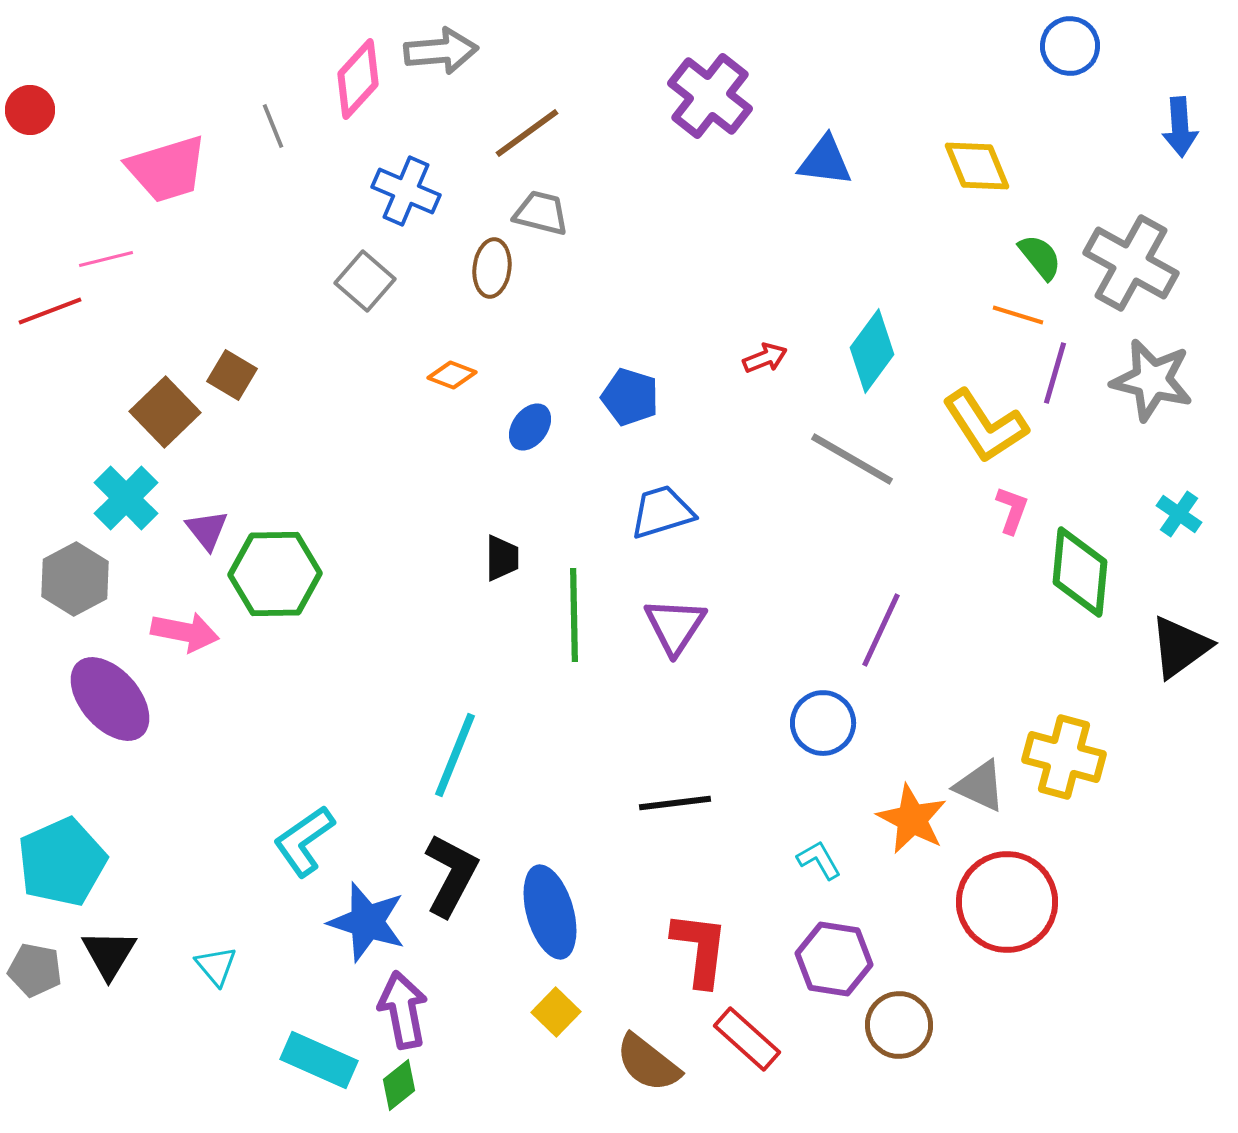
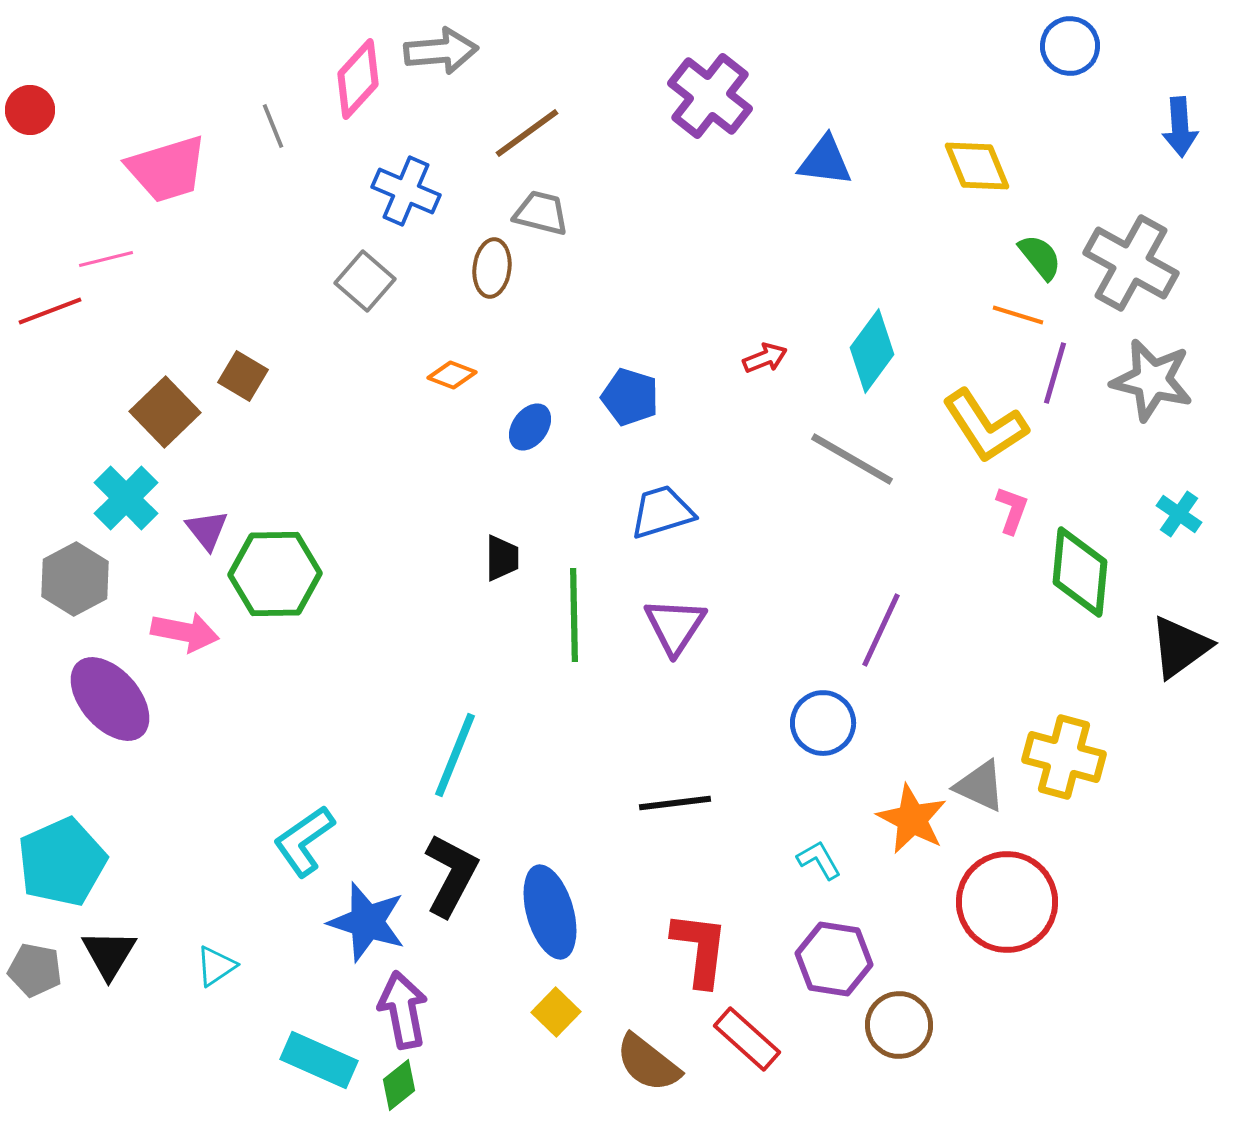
brown square at (232, 375): moved 11 px right, 1 px down
cyan triangle at (216, 966): rotated 36 degrees clockwise
